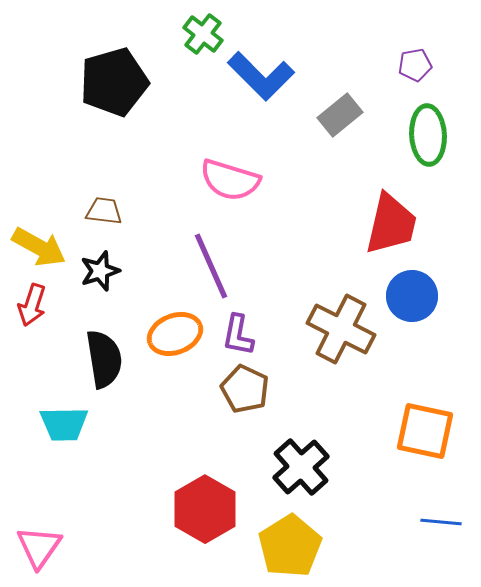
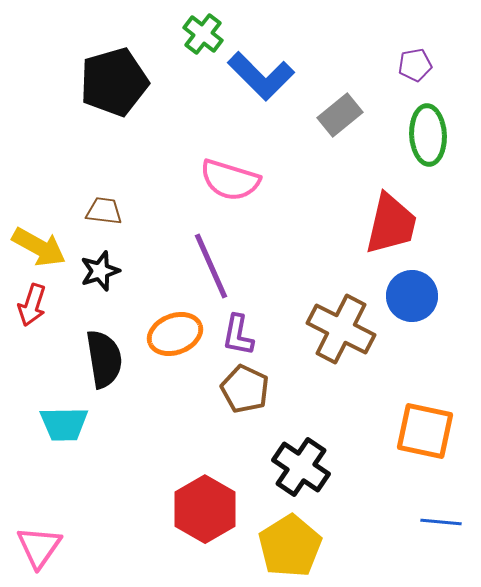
black cross: rotated 14 degrees counterclockwise
